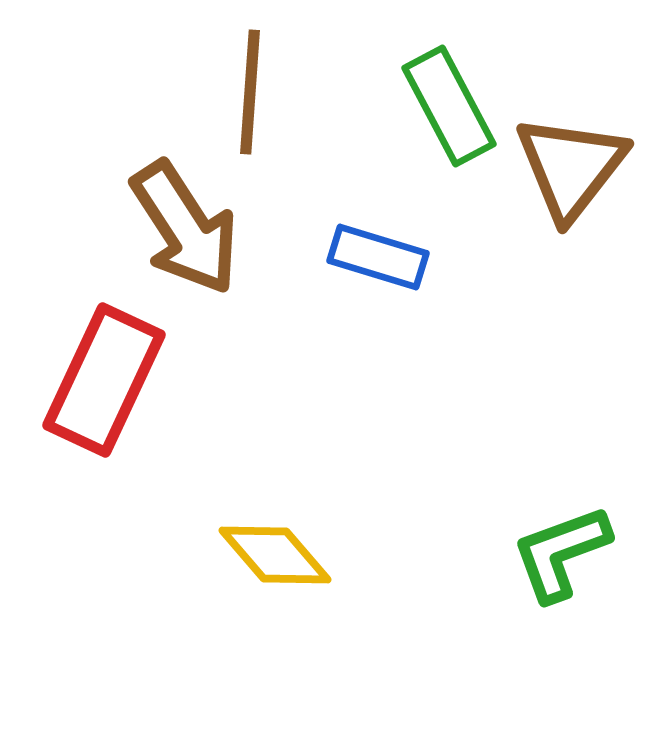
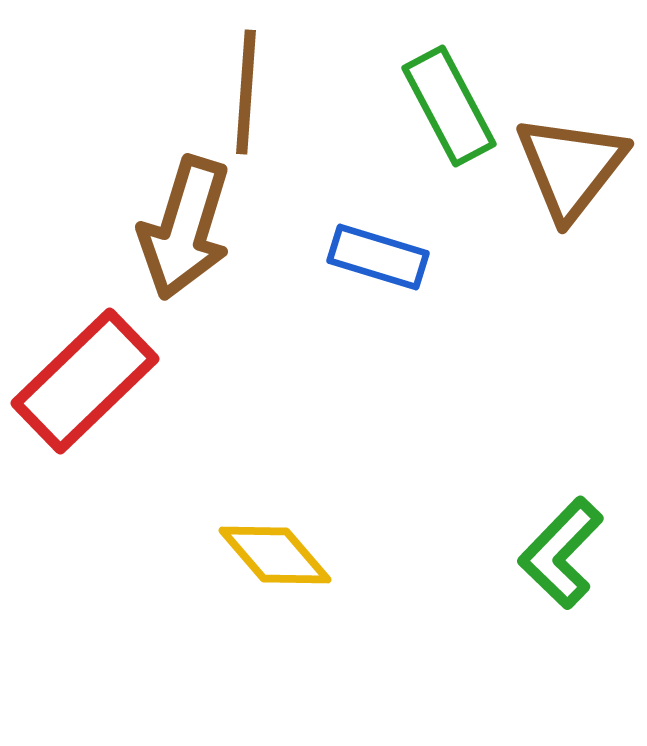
brown line: moved 4 px left
brown arrow: rotated 50 degrees clockwise
red rectangle: moved 19 px left, 1 px down; rotated 21 degrees clockwise
green L-shape: rotated 26 degrees counterclockwise
